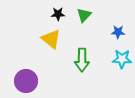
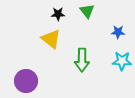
green triangle: moved 3 px right, 4 px up; rotated 21 degrees counterclockwise
cyan star: moved 2 px down
